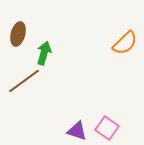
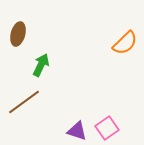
green arrow: moved 3 px left, 12 px down; rotated 10 degrees clockwise
brown line: moved 21 px down
pink square: rotated 20 degrees clockwise
